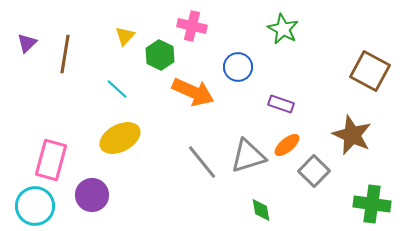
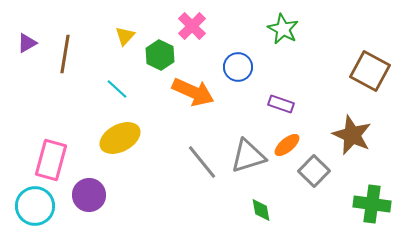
pink cross: rotated 32 degrees clockwise
purple triangle: rotated 15 degrees clockwise
purple circle: moved 3 px left
